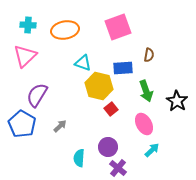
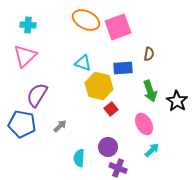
orange ellipse: moved 21 px right, 10 px up; rotated 36 degrees clockwise
brown semicircle: moved 1 px up
green arrow: moved 4 px right
blue pentagon: rotated 20 degrees counterclockwise
purple cross: rotated 18 degrees counterclockwise
